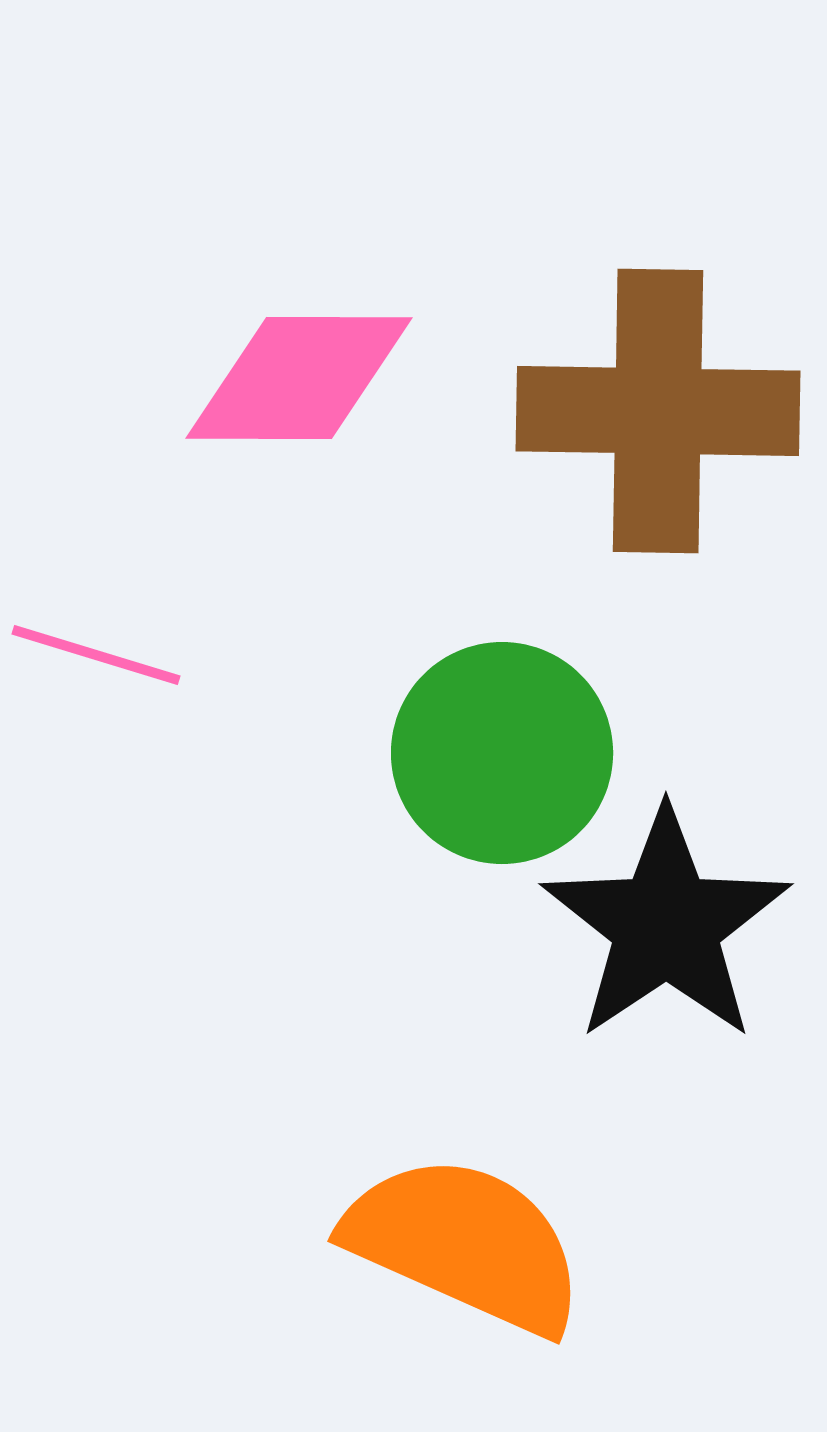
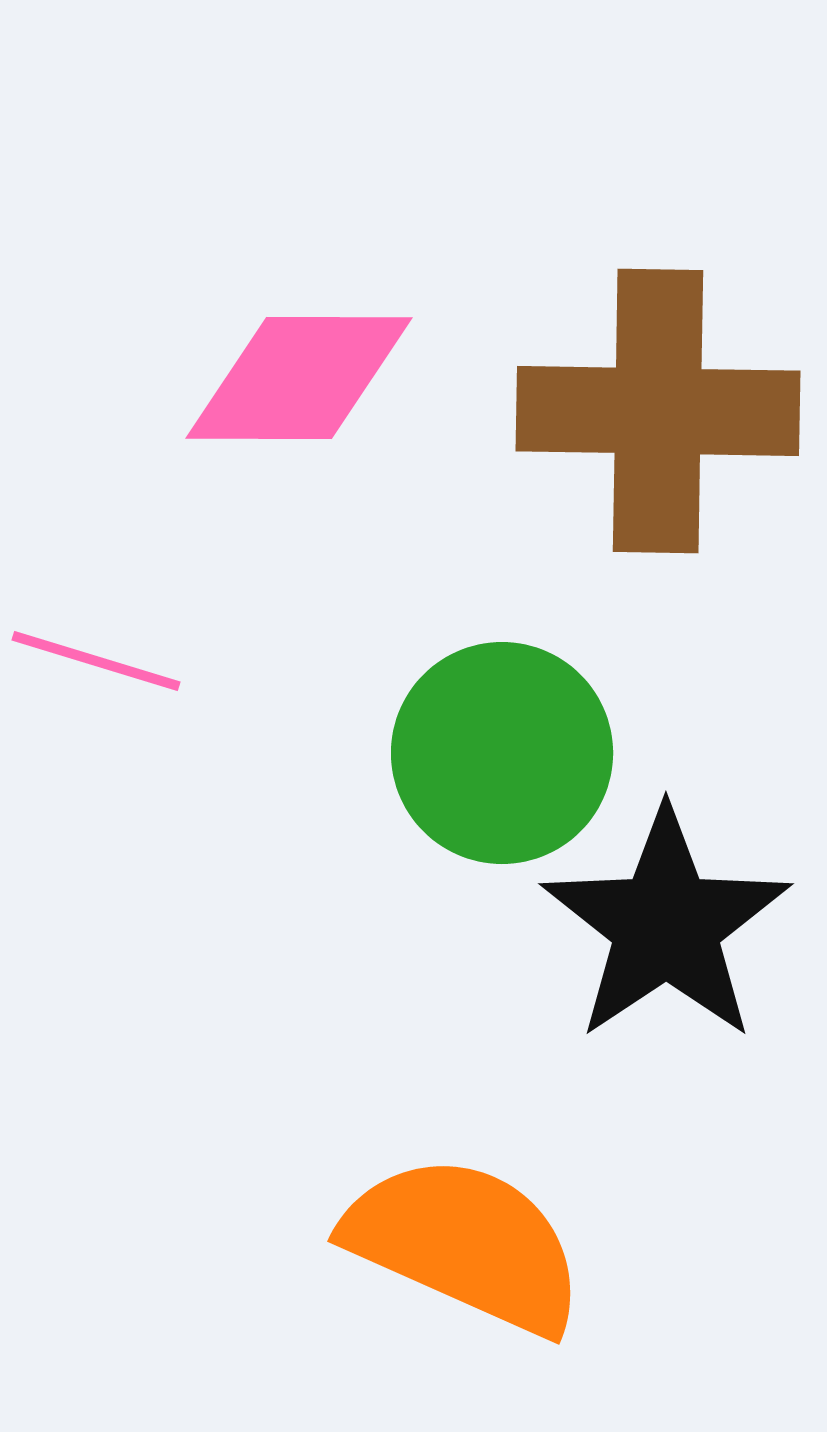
pink line: moved 6 px down
